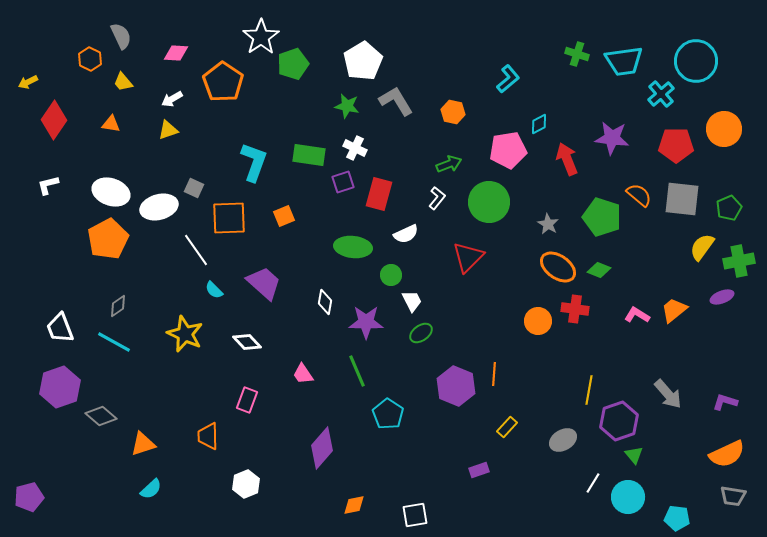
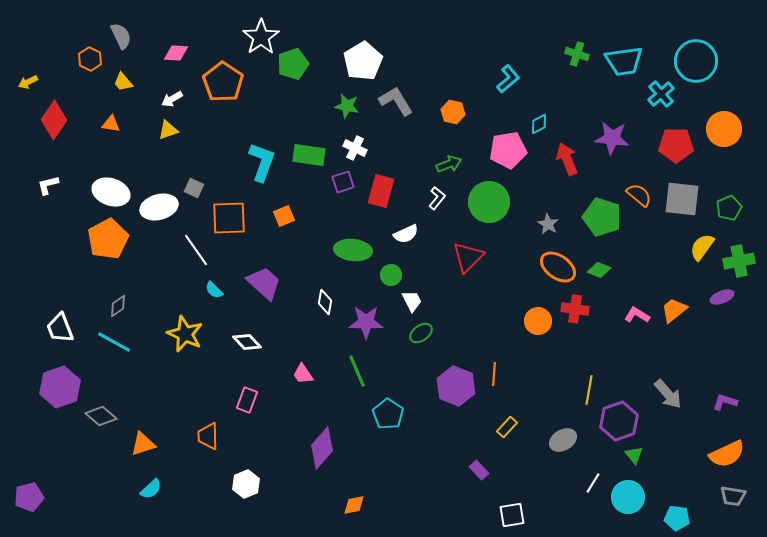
cyan L-shape at (254, 162): moved 8 px right
red rectangle at (379, 194): moved 2 px right, 3 px up
green ellipse at (353, 247): moved 3 px down
purple rectangle at (479, 470): rotated 66 degrees clockwise
white square at (415, 515): moved 97 px right
